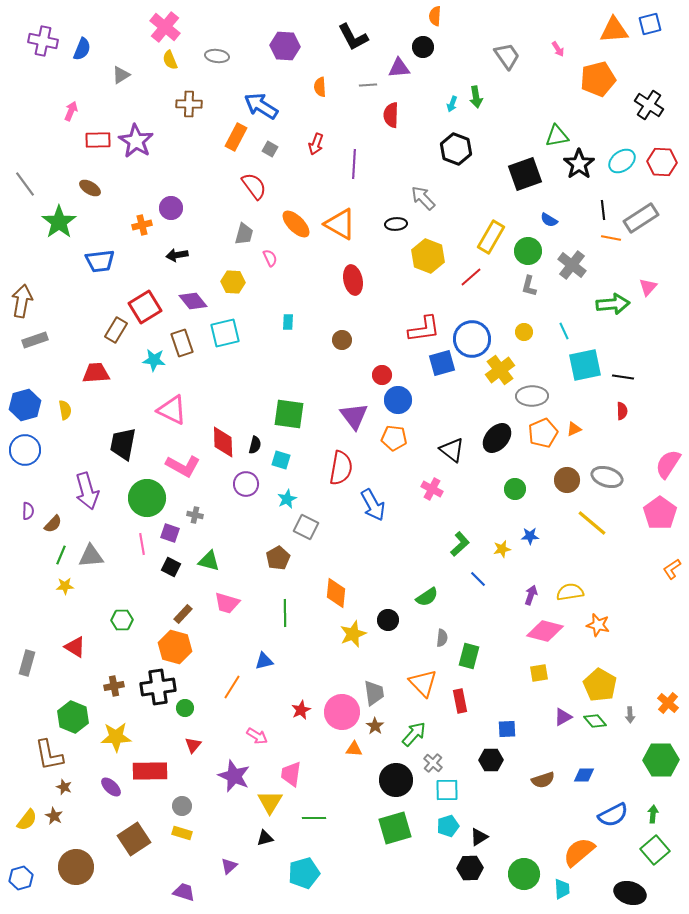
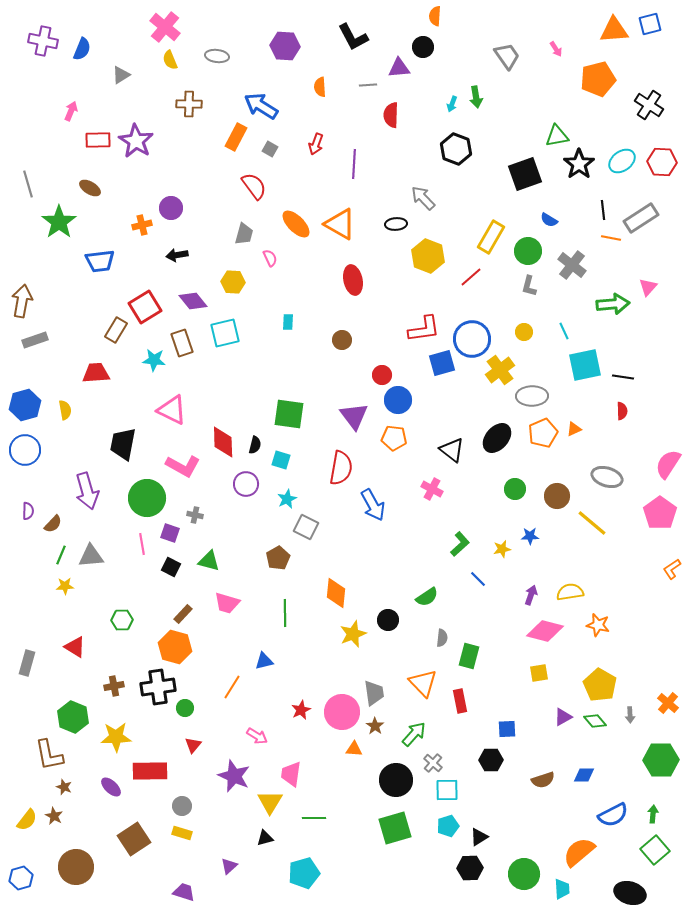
pink arrow at (558, 49): moved 2 px left
gray line at (25, 184): moved 3 px right; rotated 20 degrees clockwise
brown circle at (567, 480): moved 10 px left, 16 px down
